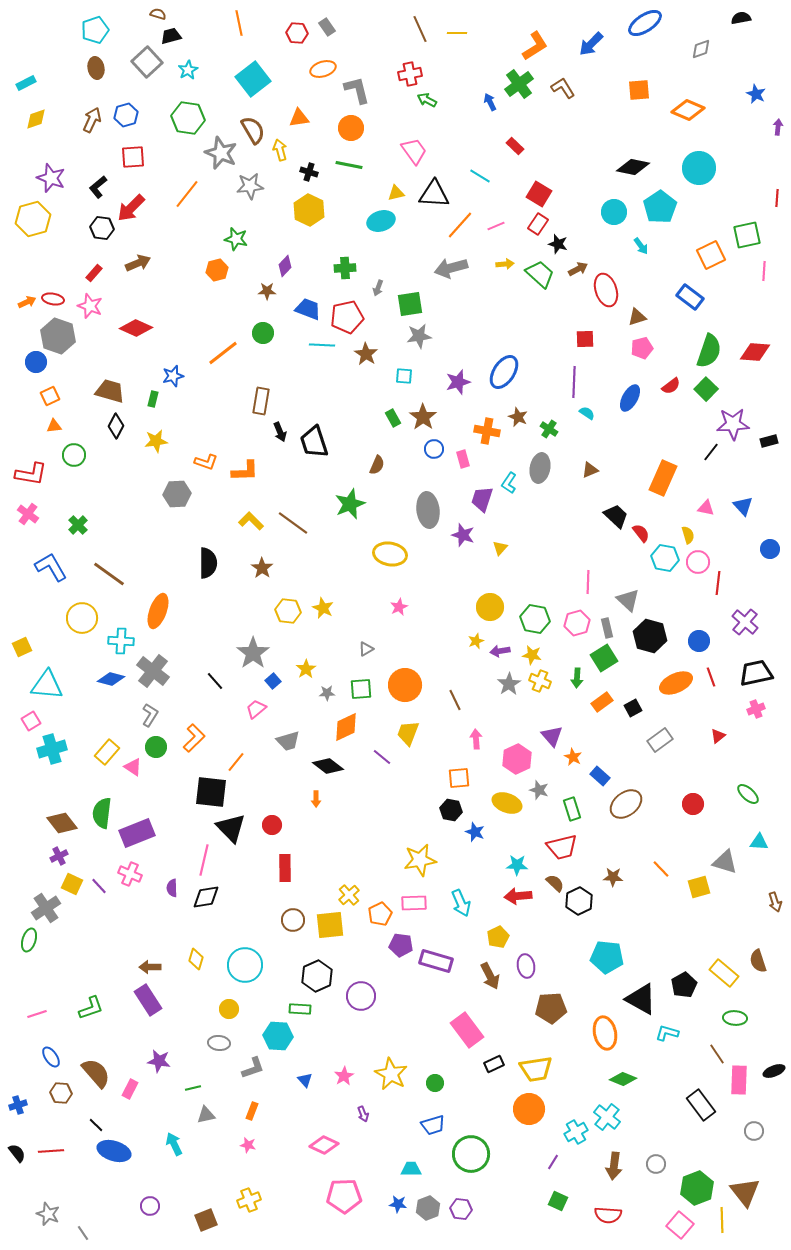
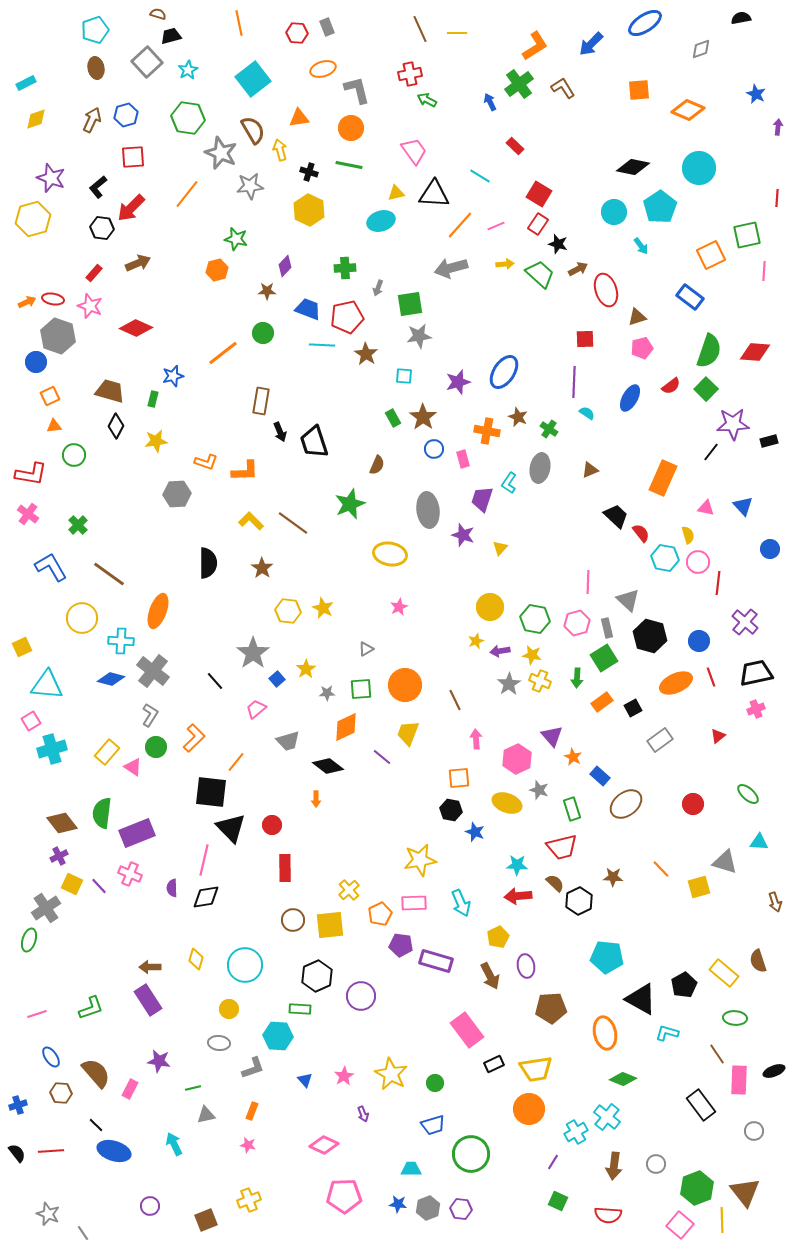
gray rectangle at (327, 27): rotated 12 degrees clockwise
blue square at (273, 681): moved 4 px right, 2 px up
yellow cross at (349, 895): moved 5 px up
